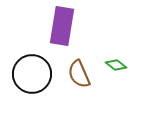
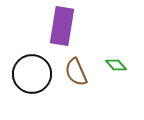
green diamond: rotated 10 degrees clockwise
brown semicircle: moved 3 px left, 2 px up
